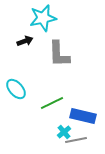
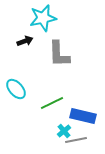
cyan cross: moved 1 px up
